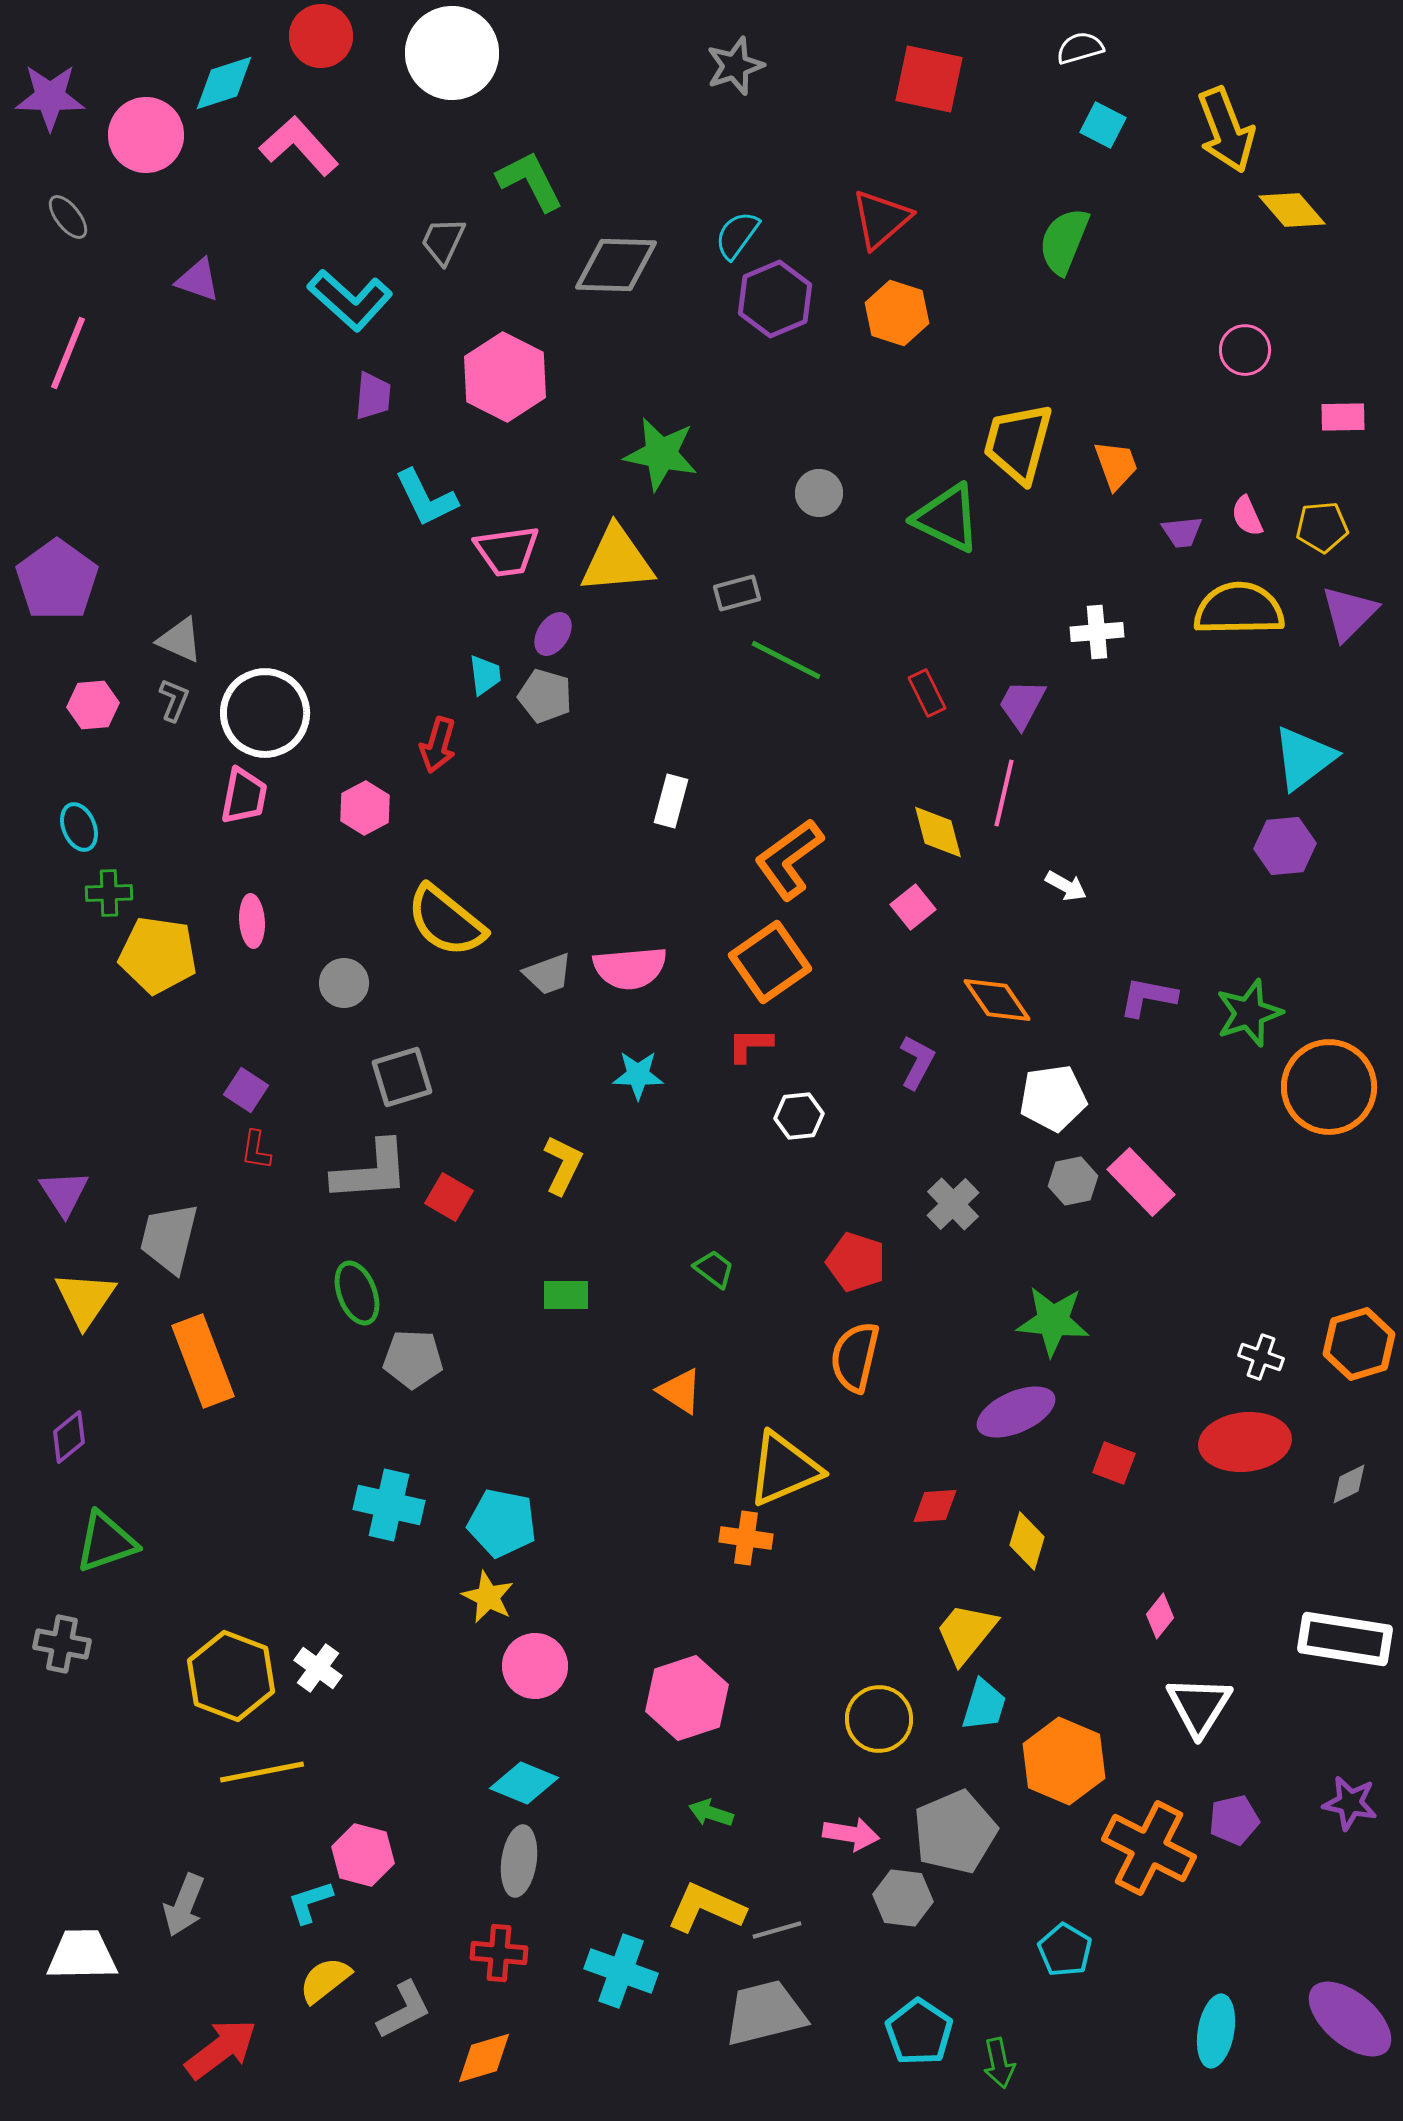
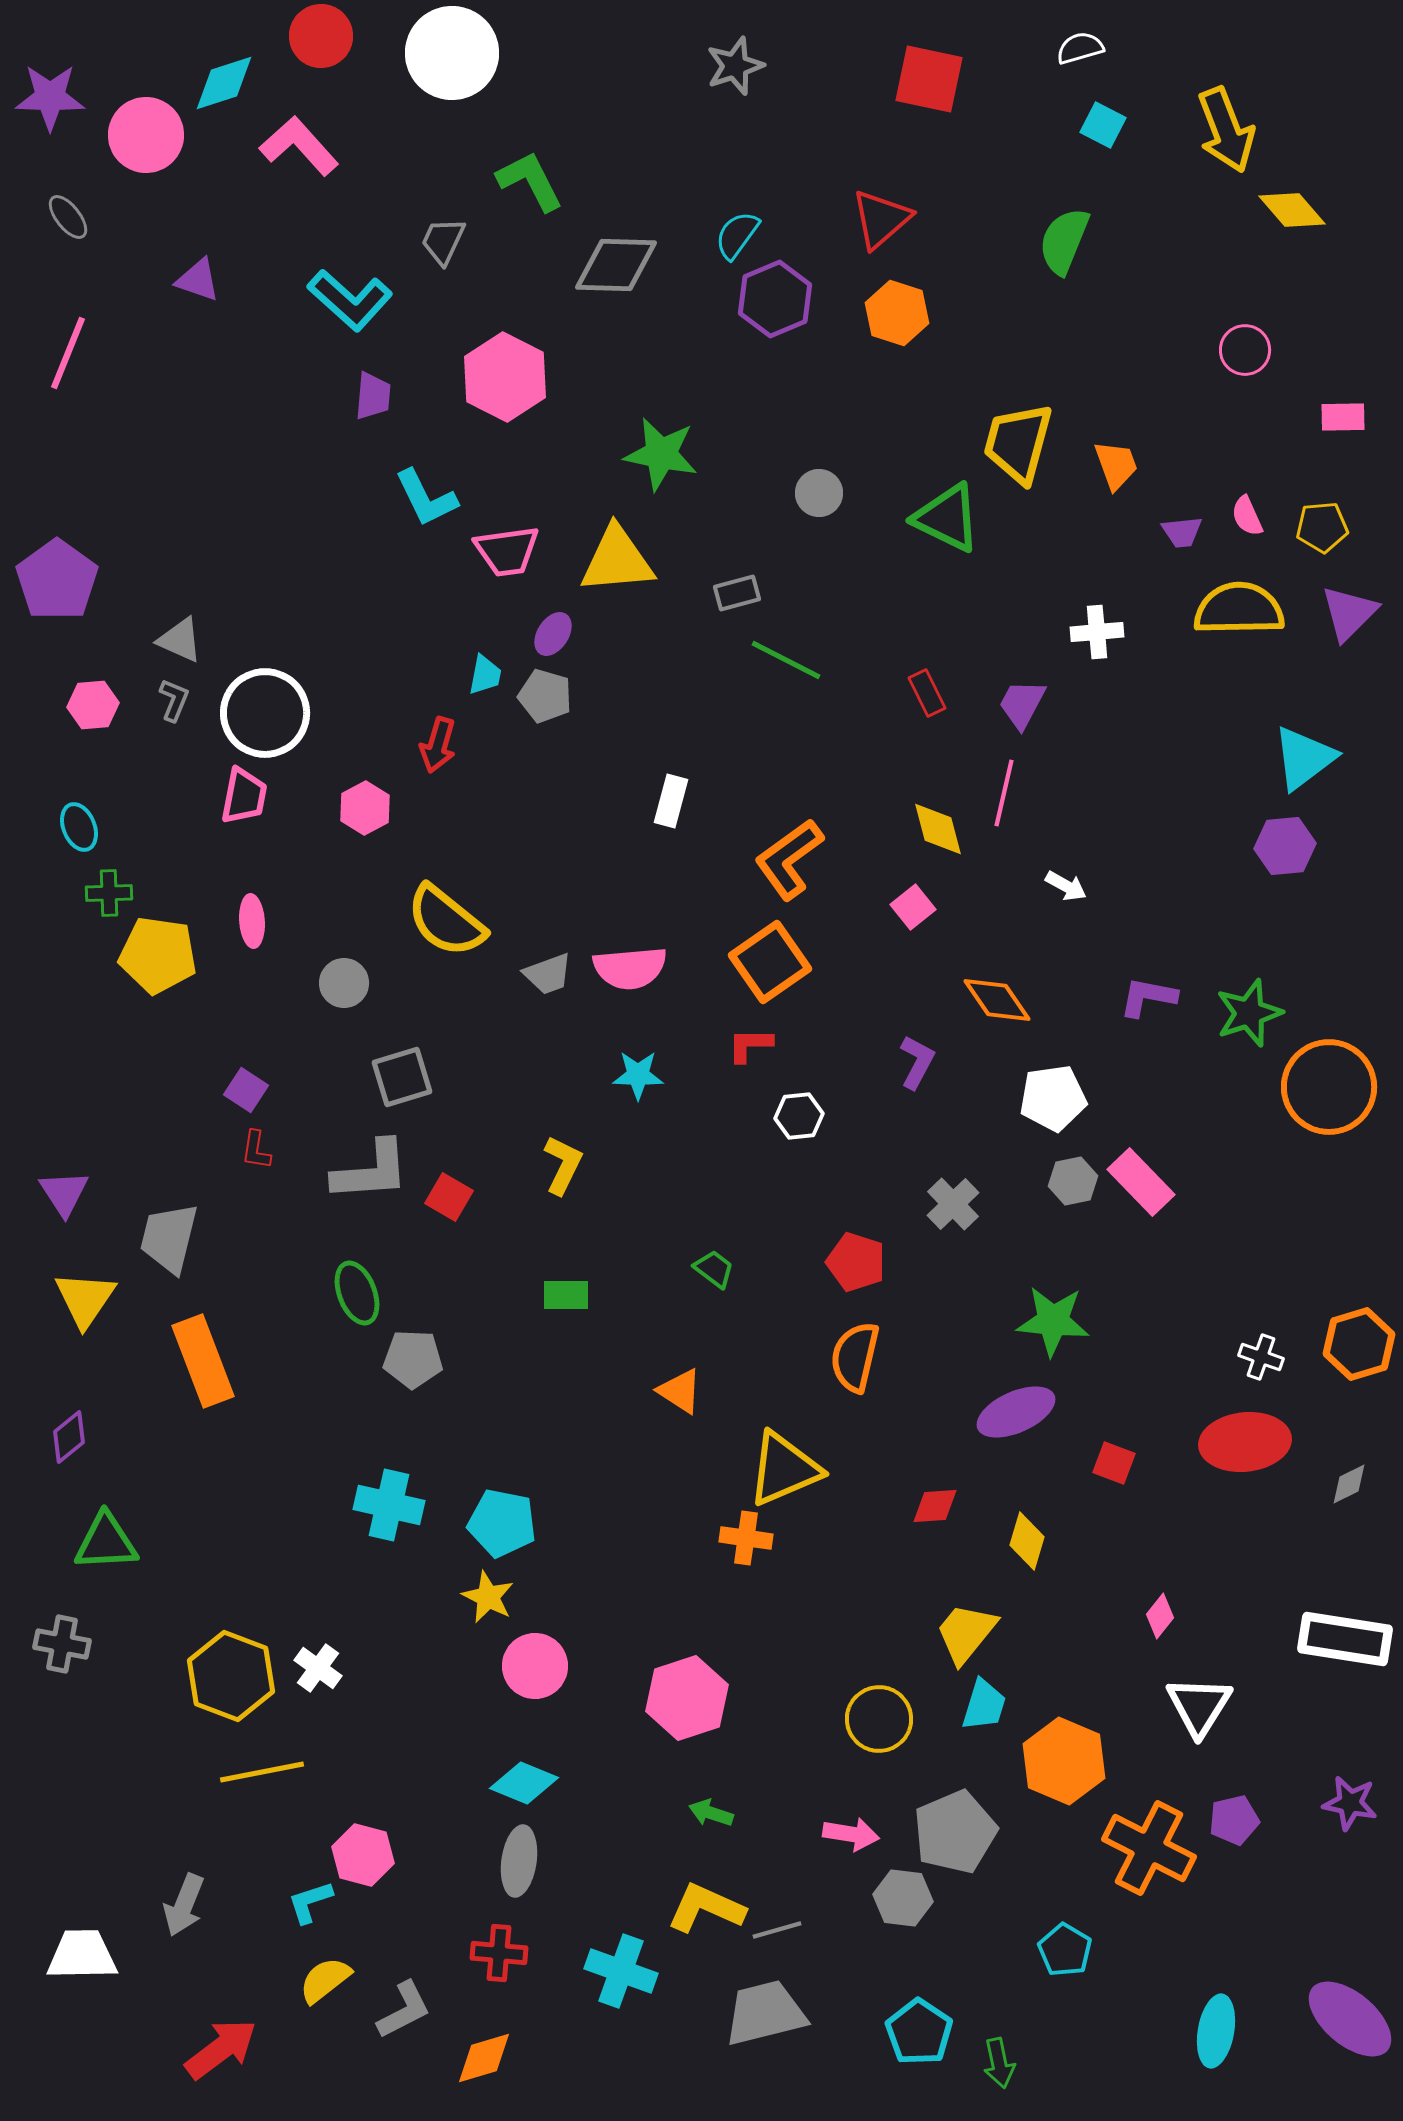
cyan trapezoid at (485, 675): rotated 18 degrees clockwise
yellow diamond at (938, 832): moved 3 px up
green triangle at (106, 1542): rotated 16 degrees clockwise
